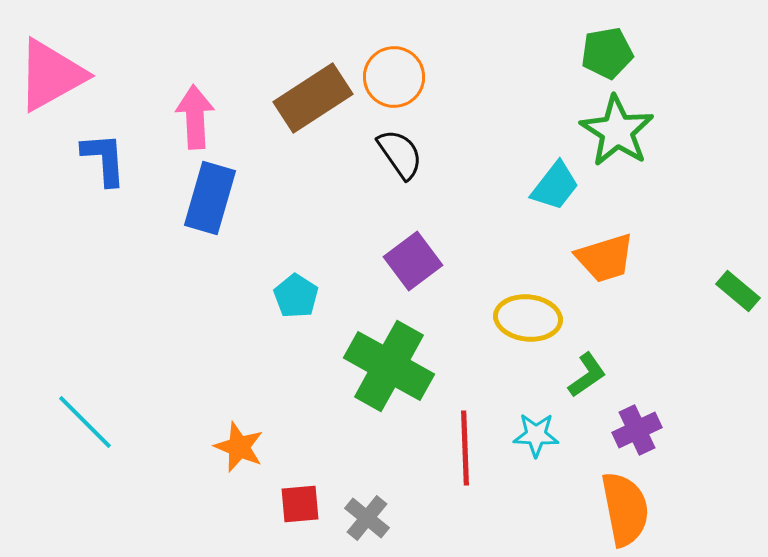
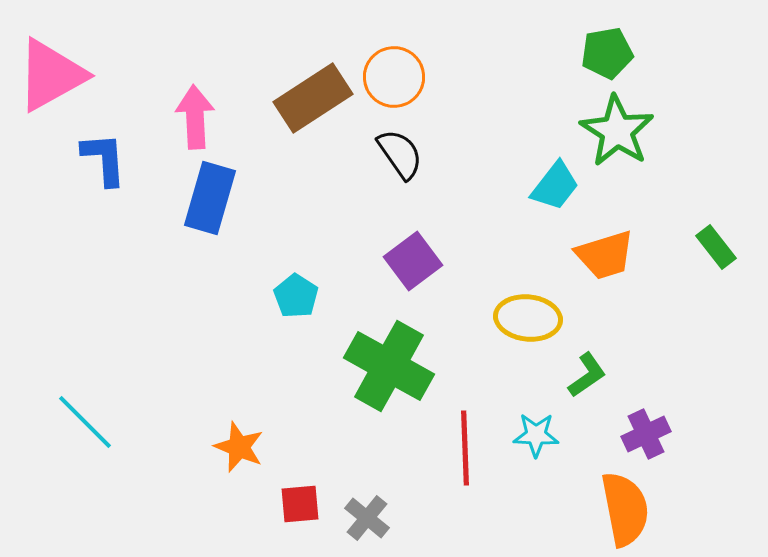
orange trapezoid: moved 3 px up
green rectangle: moved 22 px left, 44 px up; rotated 12 degrees clockwise
purple cross: moved 9 px right, 4 px down
